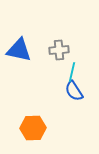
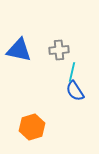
blue semicircle: moved 1 px right
orange hexagon: moved 1 px left, 1 px up; rotated 15 degrees counterclockwise
